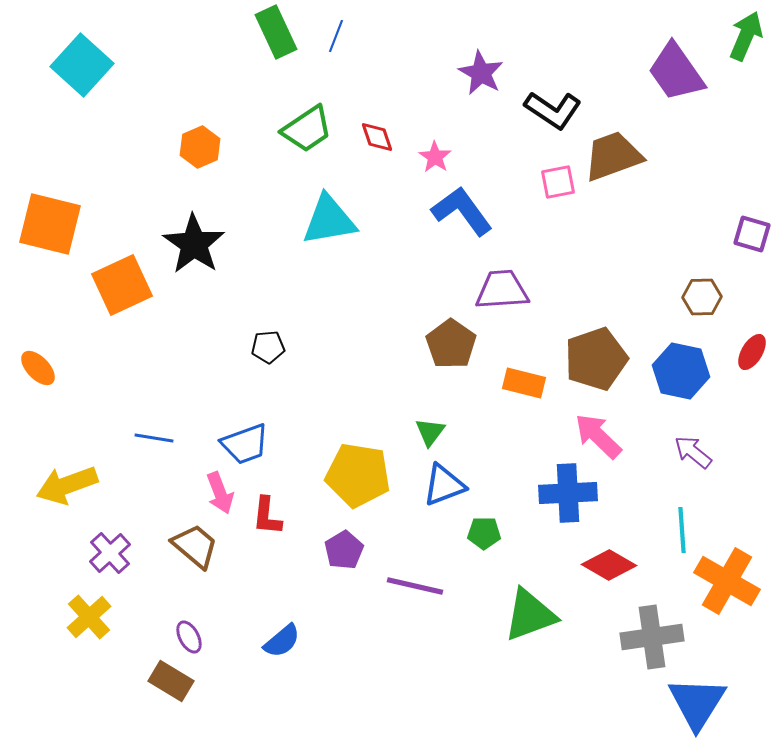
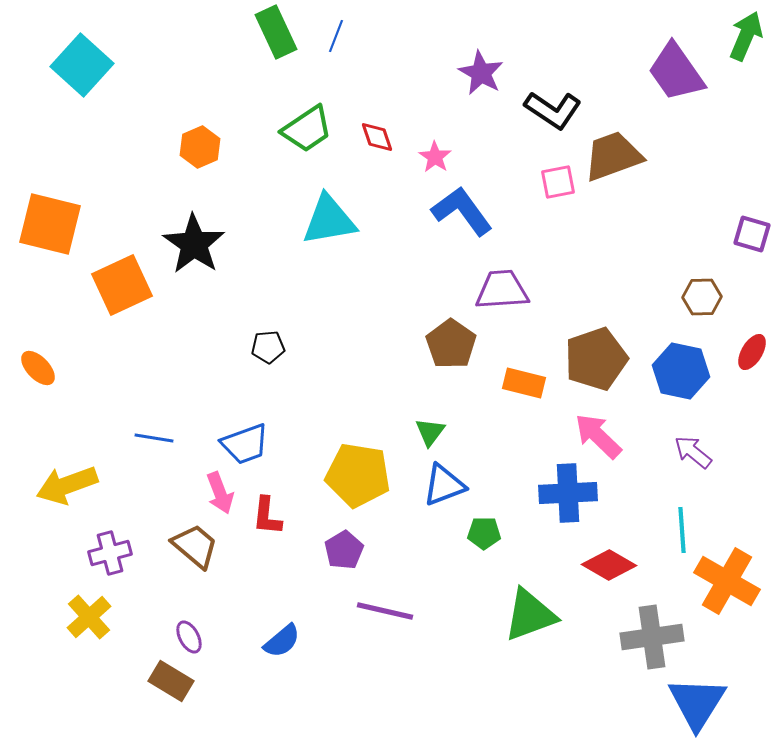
purple cross at (110, 553): rotated 27 degrees clockwise
purple line at (415, 586): moved 30 px left, 25 px down
